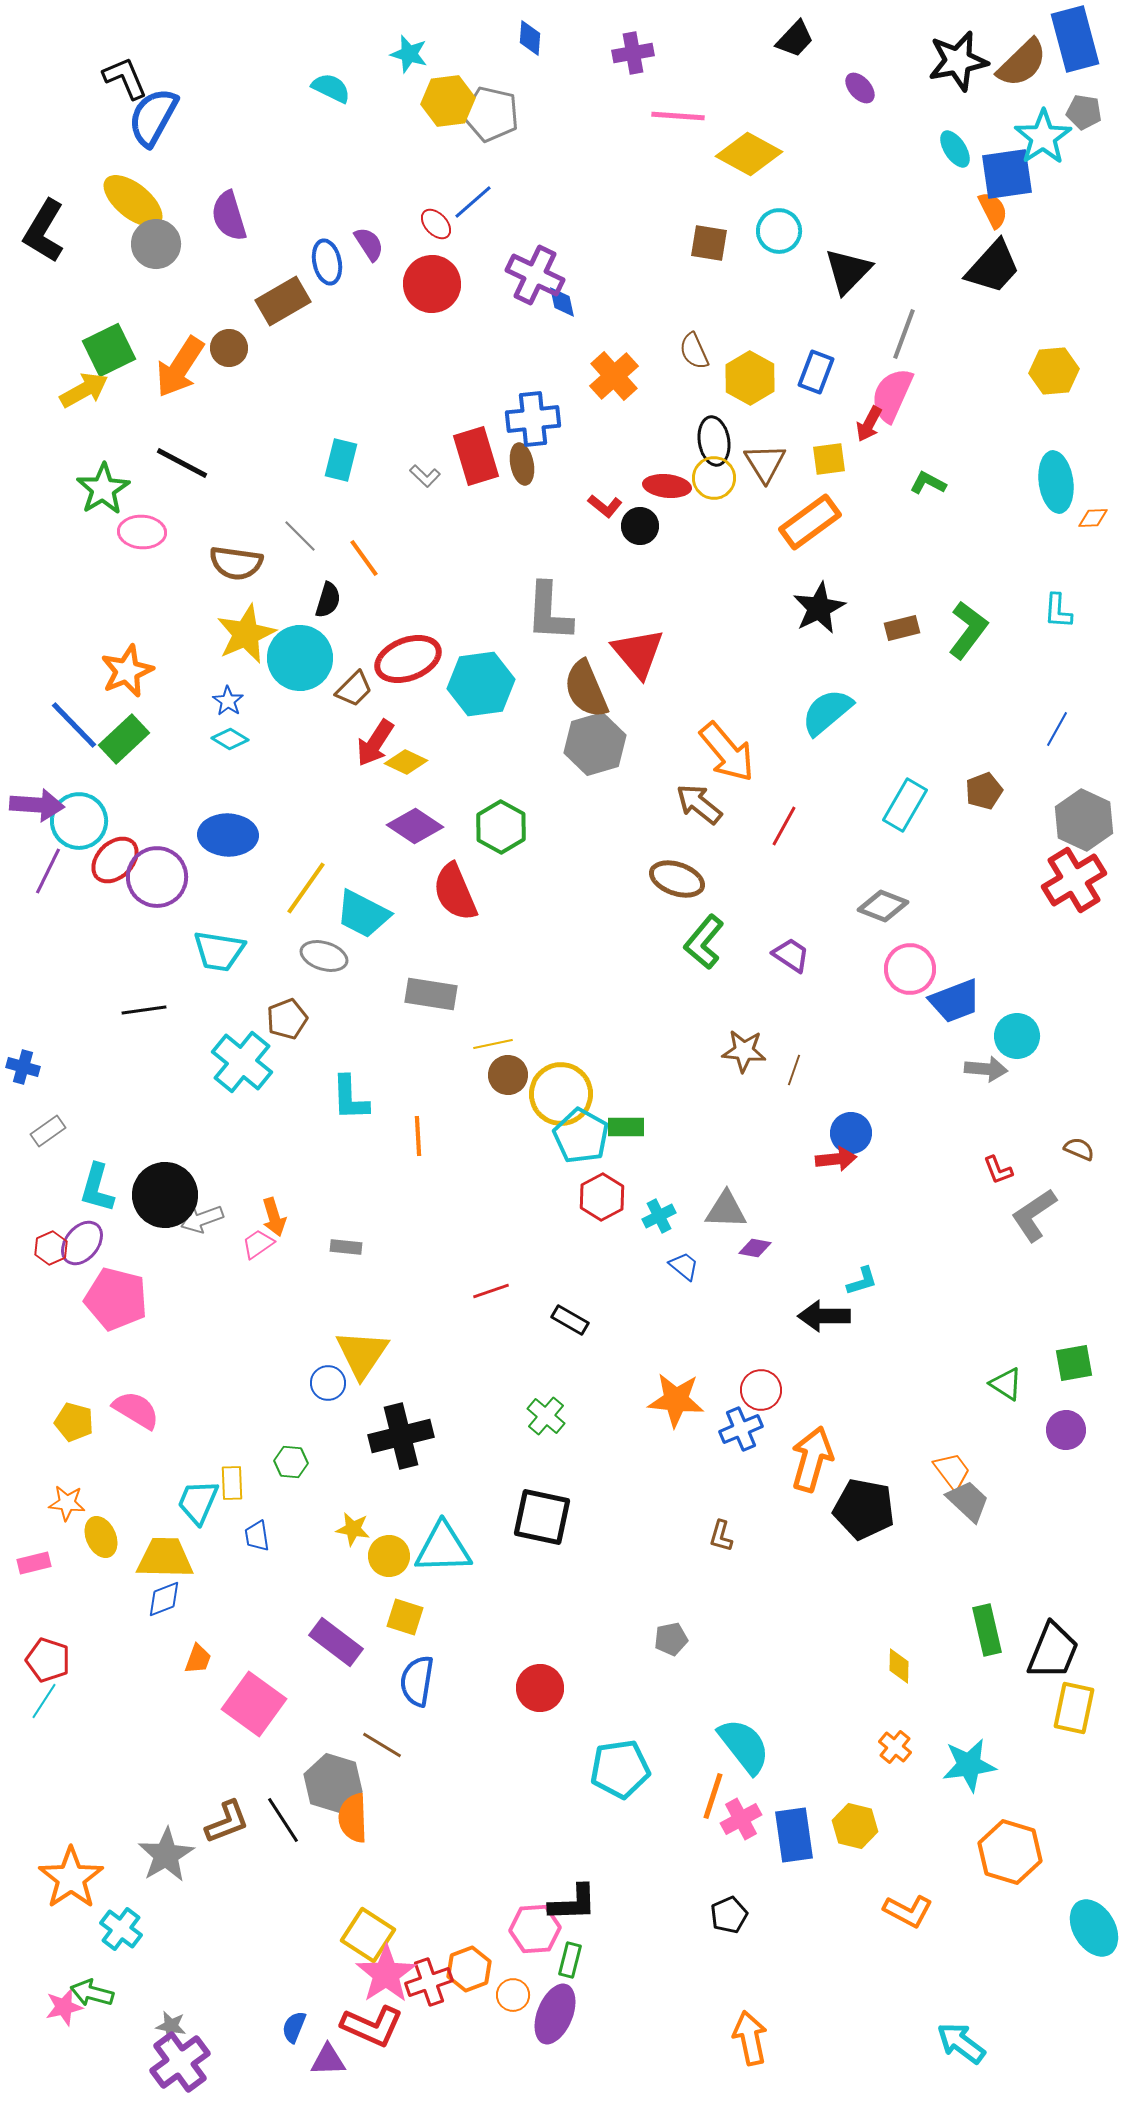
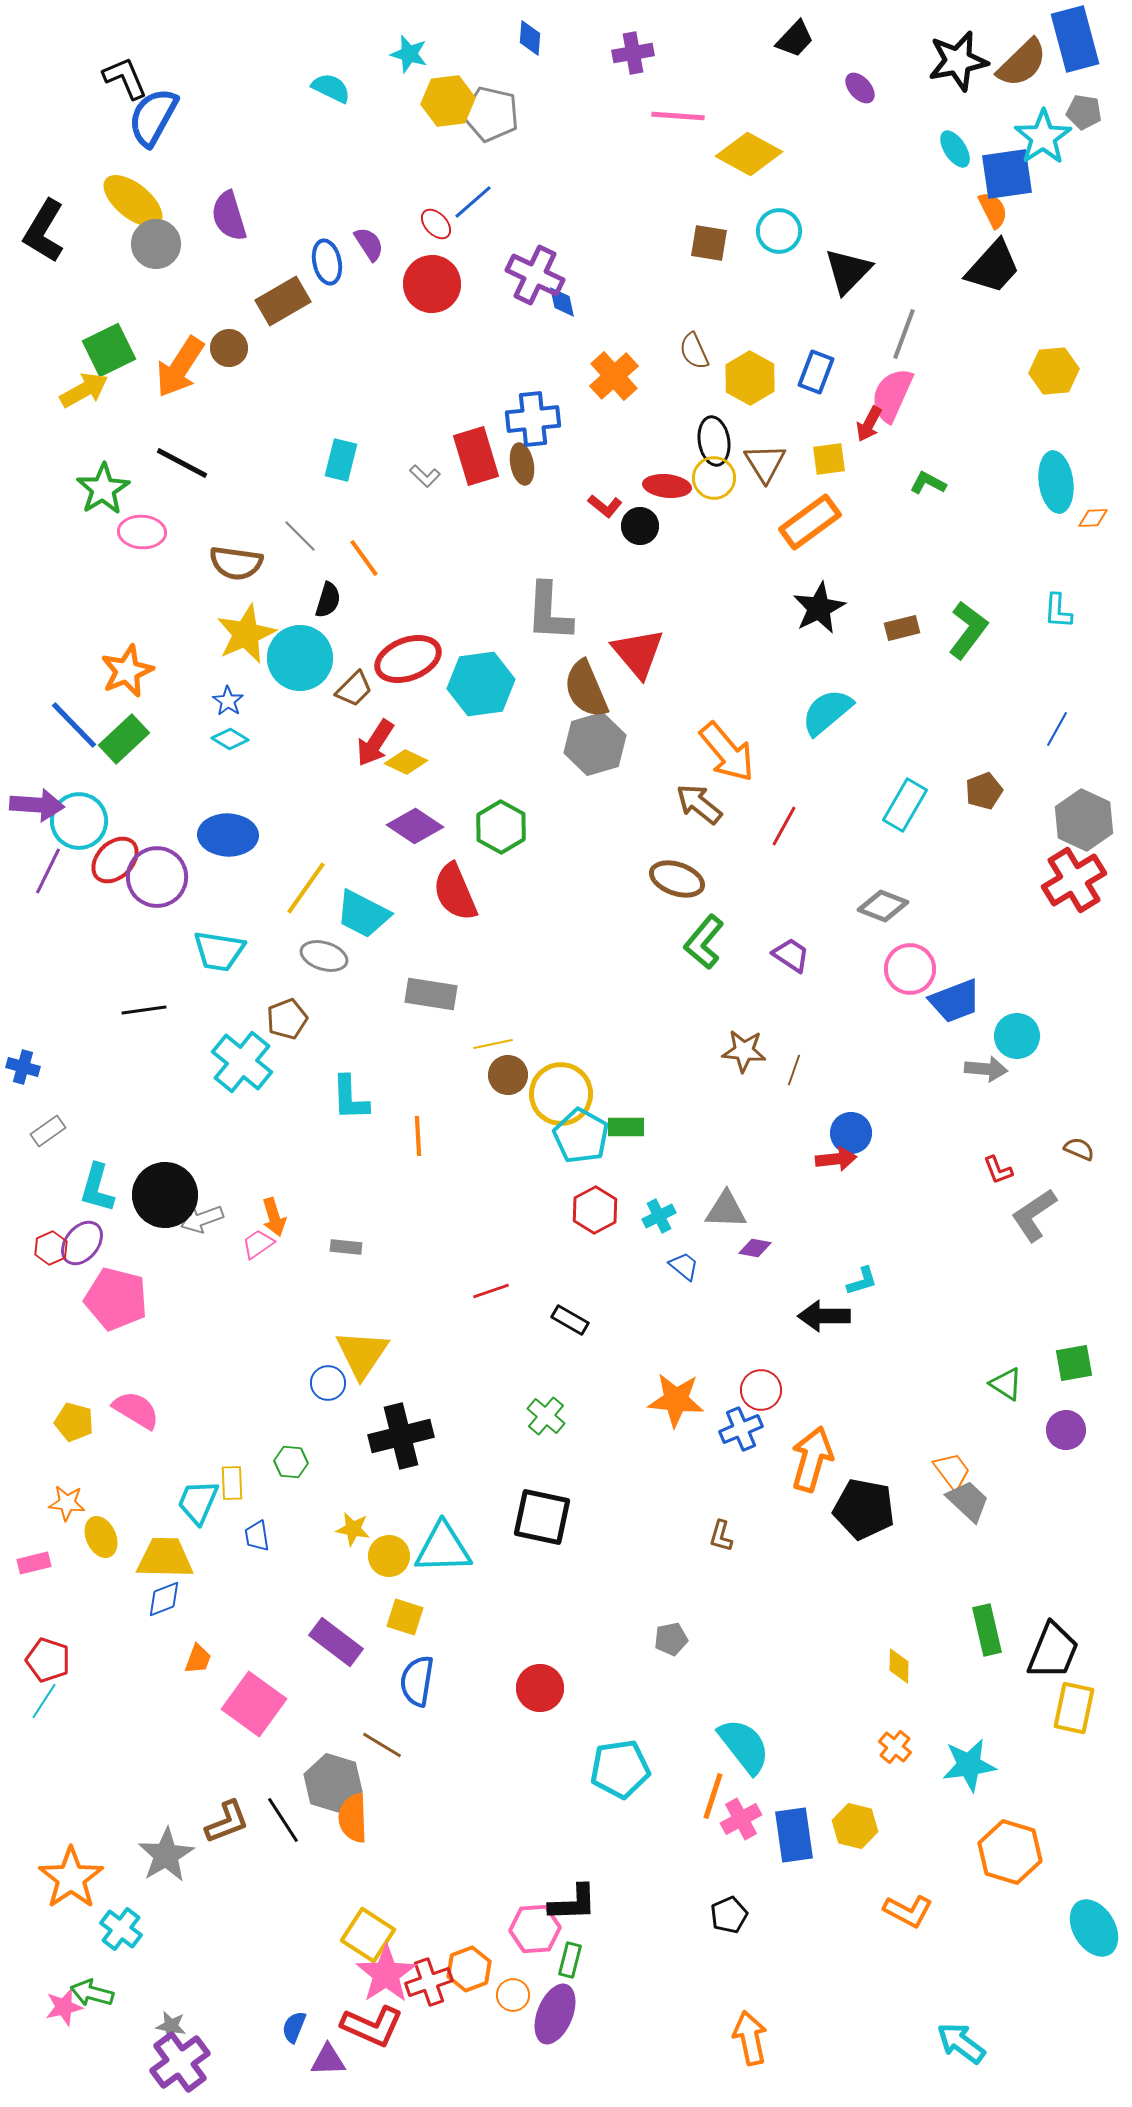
red hexagon at (602, 1197): moved 7 px left, 13 px down
